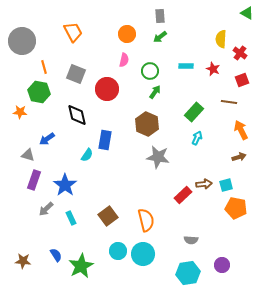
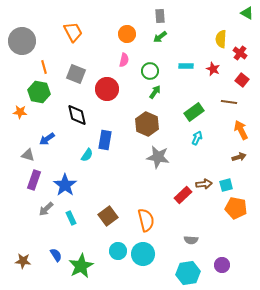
red square at (242, 80): rotated 32 degrees counterclockwise
green rectangle at (194, 112): rotated 12 degrees clockwise
